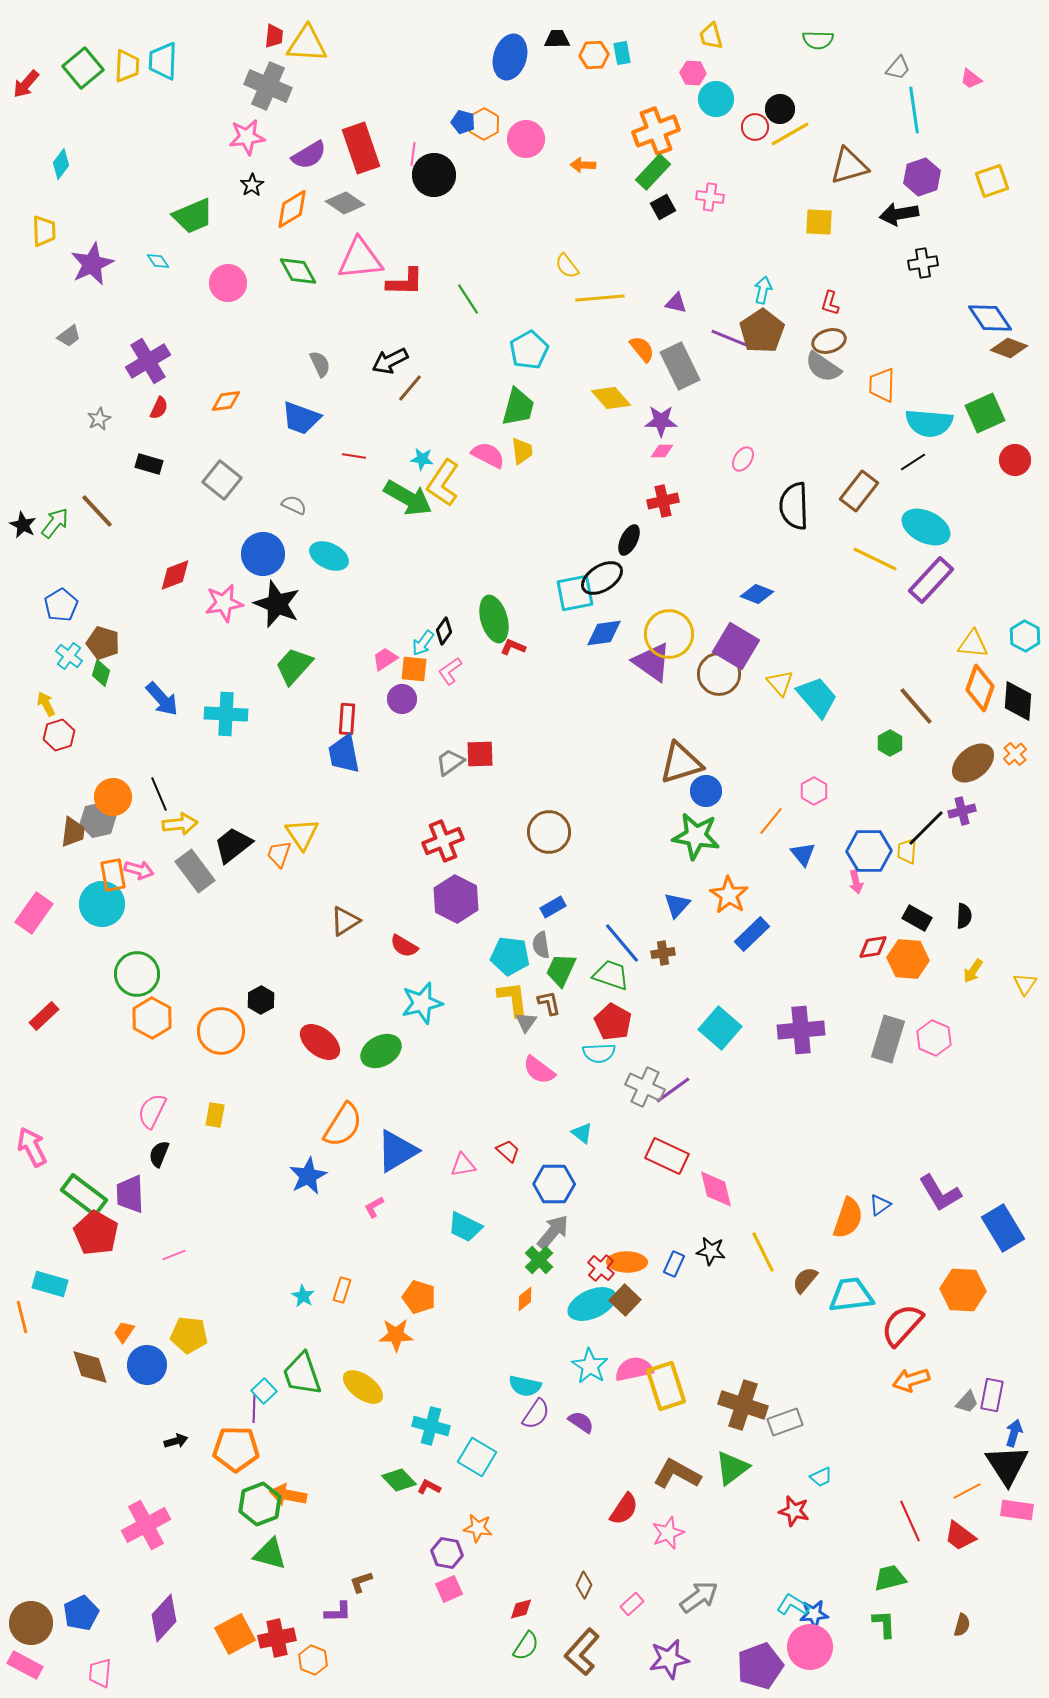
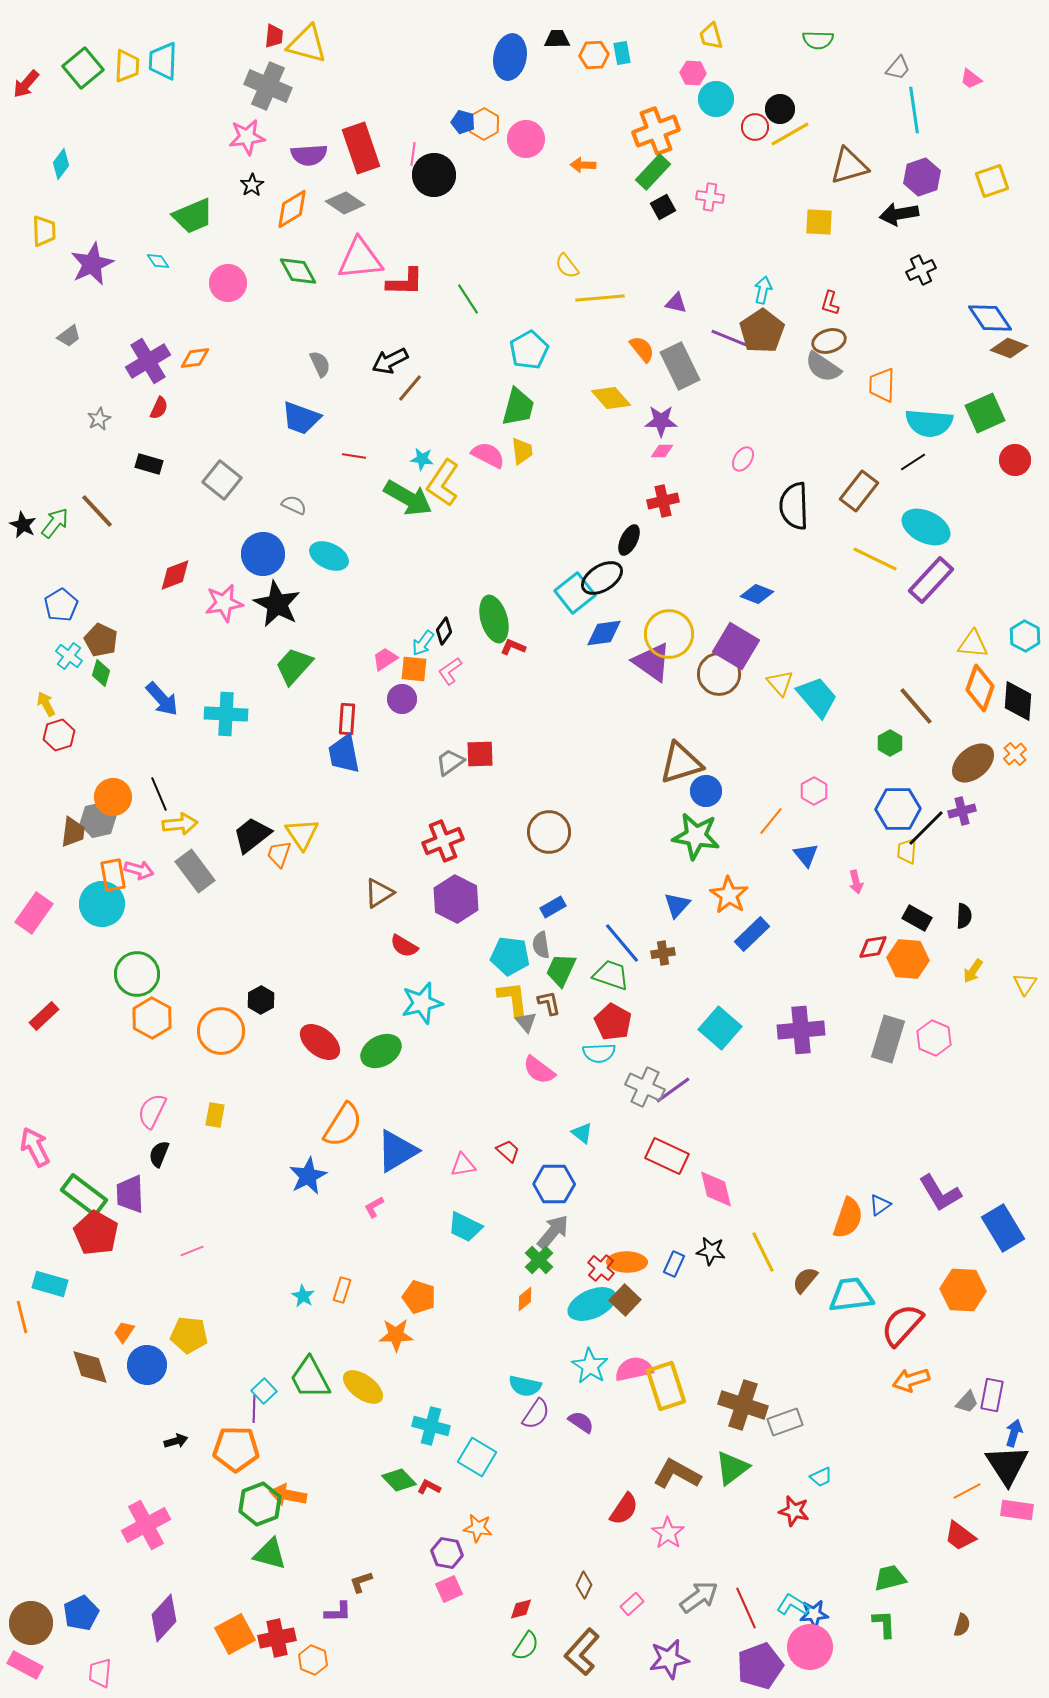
yellow triangle at (307, 44): rotated 12 degrees clockwise
blue ellipse at (510, 57): rotated 6 degrees counterclockwise
purple semicircle at (309, 155): rotated 27 degrees clockwise
black cross at (923, 263): moved 2 px left, 7 px down; rotated 16 degrees counterclockwise
orange diamond at (226, 401): moved 31 px left, 43 px up
cyan square at (575, 593): rotated 27 degrees counterclockwise
black star at (277, 604): rotated 6 degrees clockwise
brown pentagon at (103, 643): moved 2 px left, 3 px up; rotated 8 degrees clockwise
black trapezoid at (233, 845): moved 19 px right, 10 px up
blue hexagon at (869, 851): moved 29 px right, 42 px up
blue triangle at (803, 854): moved 3 px right, 1 px down
brown triangle at (345, 921): moved 34 px right, 28 px up
gray triangle at (526, 1022): rotated 15 degrees counterclockwise
pink arrow at (32, 1147): moved 3 px right
pink line at (174, 1255): moved 18 px right, 4 px up
green trapezoid at (302, 1374): moved 8 px right, 4 px down; rotated 9 degrees counterclockwise
red line at (910, 1521): moved 164 px left, 87 px down
pink star at (668, 1533): rotated 16 degrees counterclockwise
